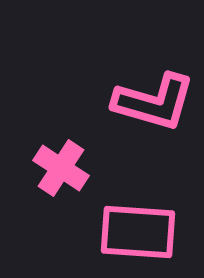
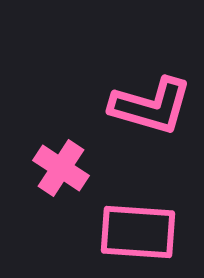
pink L-shape: moved 3 px left, 4 px down
